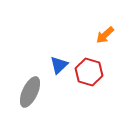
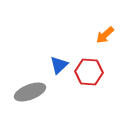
red hexagon: rotated 12 degrees counterclockwise
gray ellipse: rotated 44 degrees clockwise
